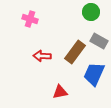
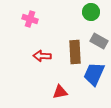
brown rectangle: rotated 40 degrees counterclockwise
